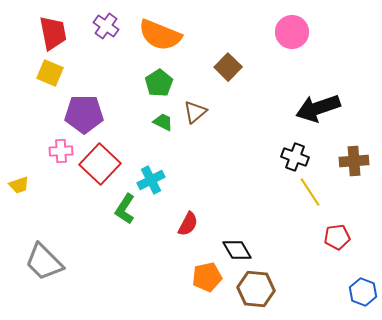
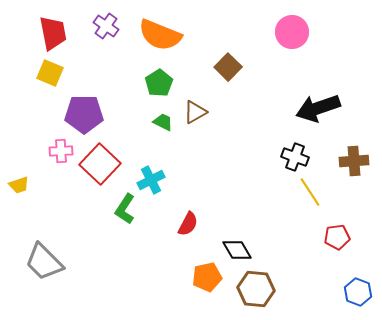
brown triangle: rotated 10 degrees clockwise
blue hexagon: moved 5 px left
